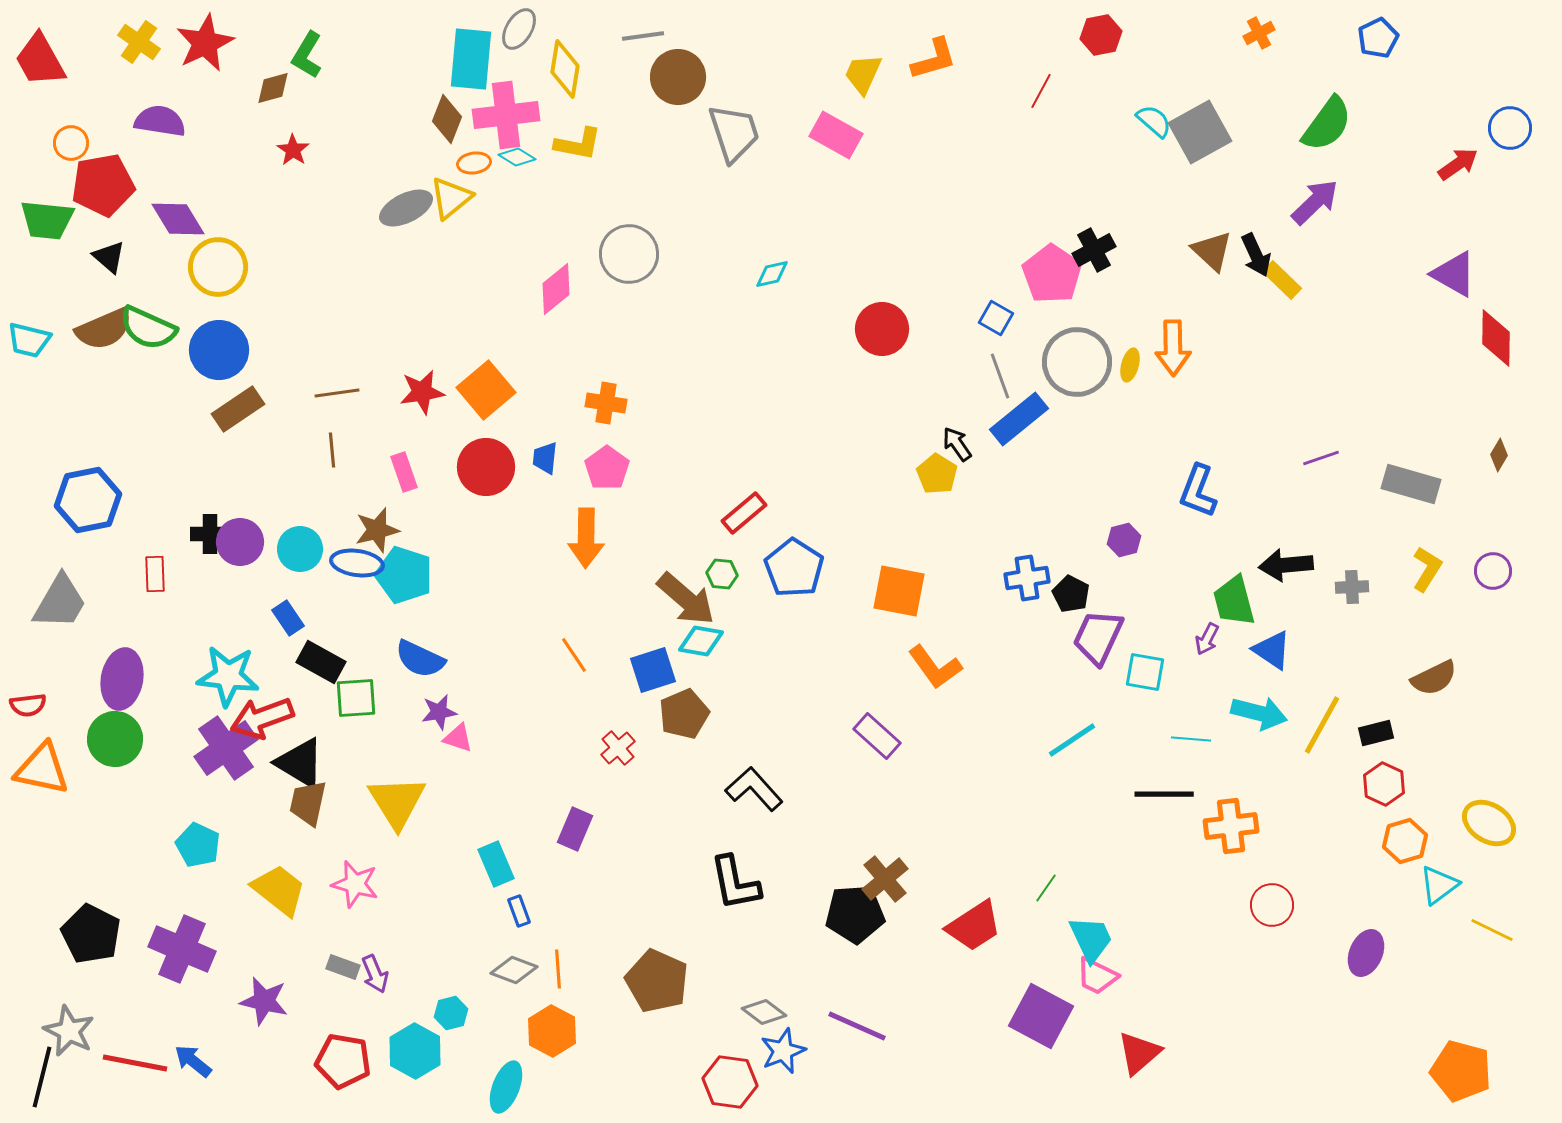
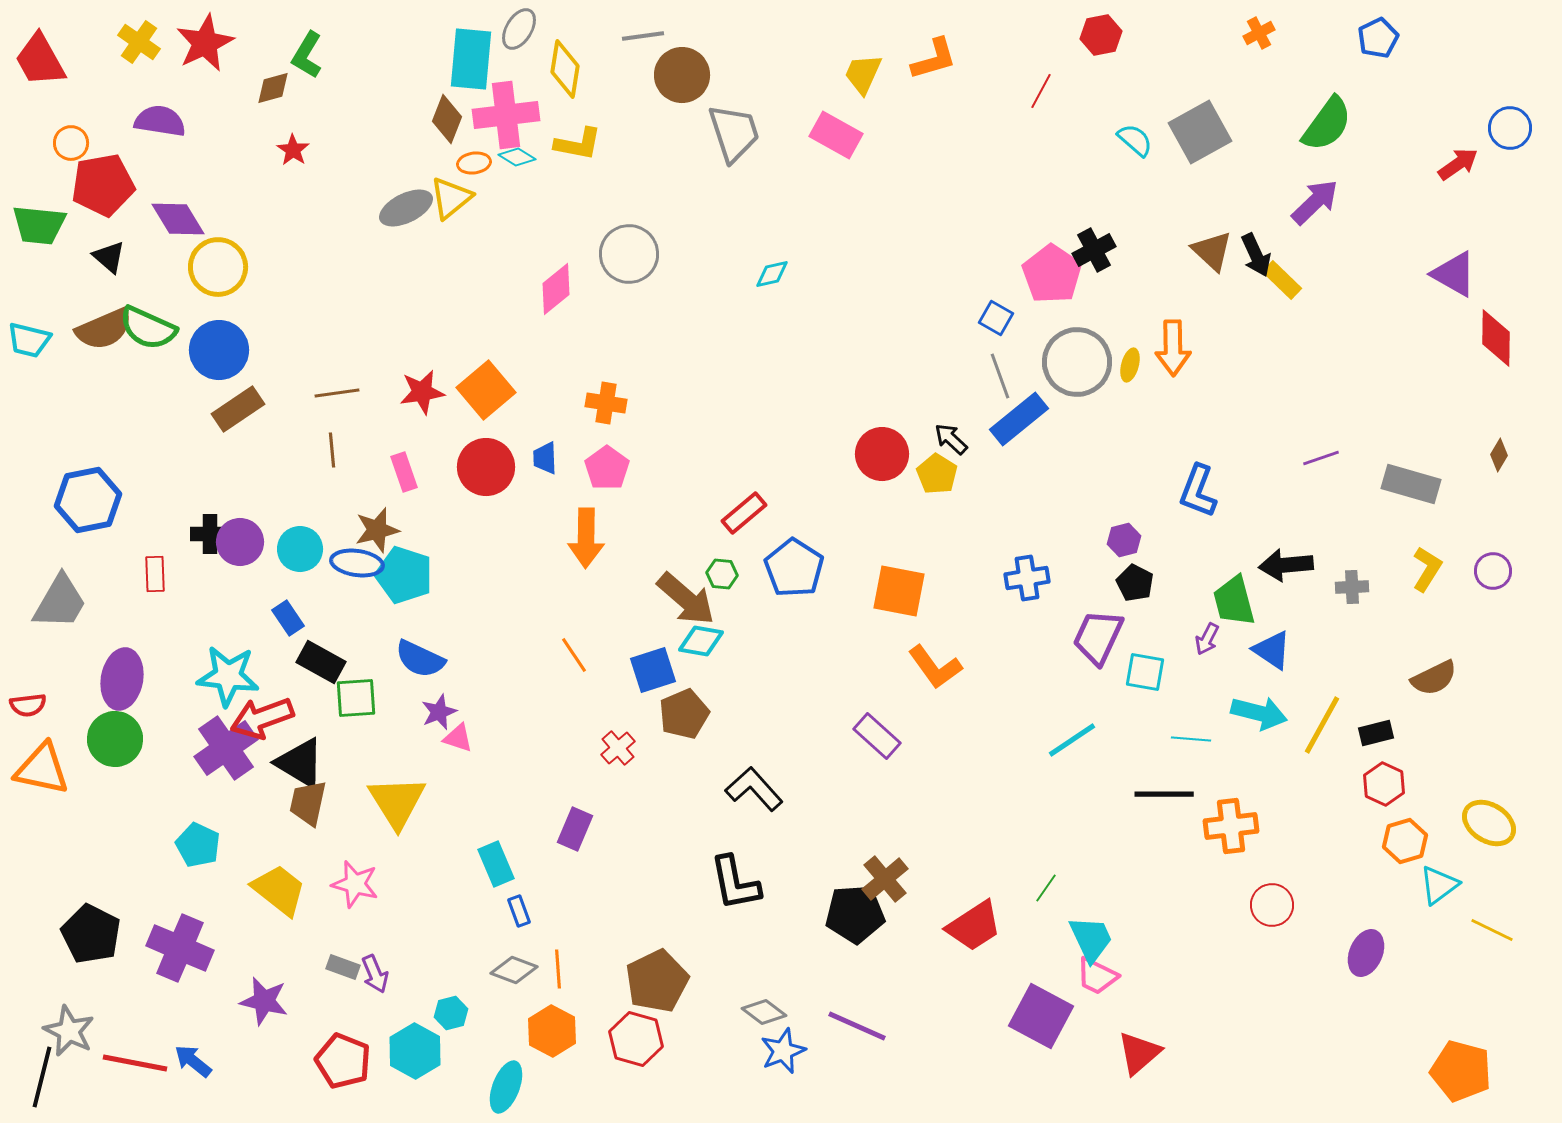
brown circle at (678, 77): moved 4 px right, 2 px up
cyan semicircle at (1154, 121): moved 19 px left, 19 px down
green trapezoid at (47, 220): moved 8 px left, 5 px down
red circle at (882, 329): moved 125 px down
black arrow at (957, 444): moved 6 px left, 5 px up; rotated 12 degrees counterclockwise
blue trapezoid at (545, 458): rotated 8 degrees counterclockwise
black pentagon at (1071, 594): moved 64 px right, 11 px up
purple star at (439, 712): rotated 12 degrees counterclockwise
purple cross at (182, 949): moved 2 px left, 1 px up
brown pentagon at (657, 981): rotated 22 degrees clockwise
red pentagon at (343, 1061): rotated 12 degrees clockwise
red hexagon at (730, 1082): moved 94 px left, 43 px up; rotated 8 degrees clockwise
